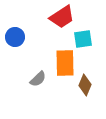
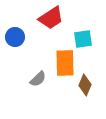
red trapezoid: moved 11 px left, 1 px down
